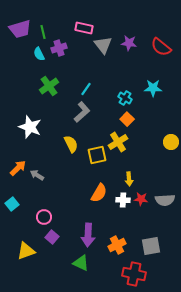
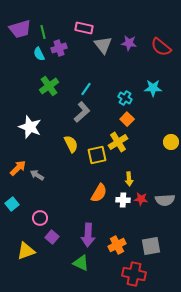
pink circle: moved 4 px left, 1 px down
